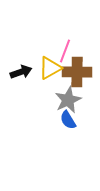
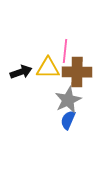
pink line: rotated 15 degrees counterclockwise
yellow triangle: moved 2 px left; rotated 30 degrees clockwise
blue semicircle: rotated 54 degrees clockwise
